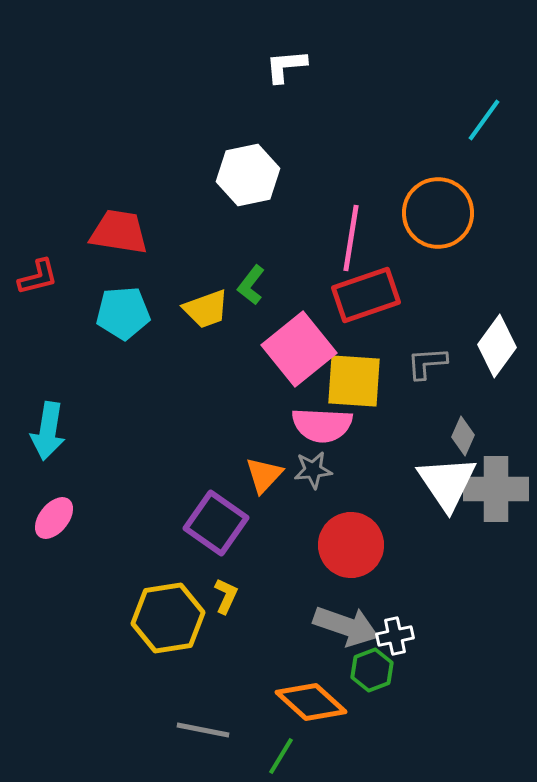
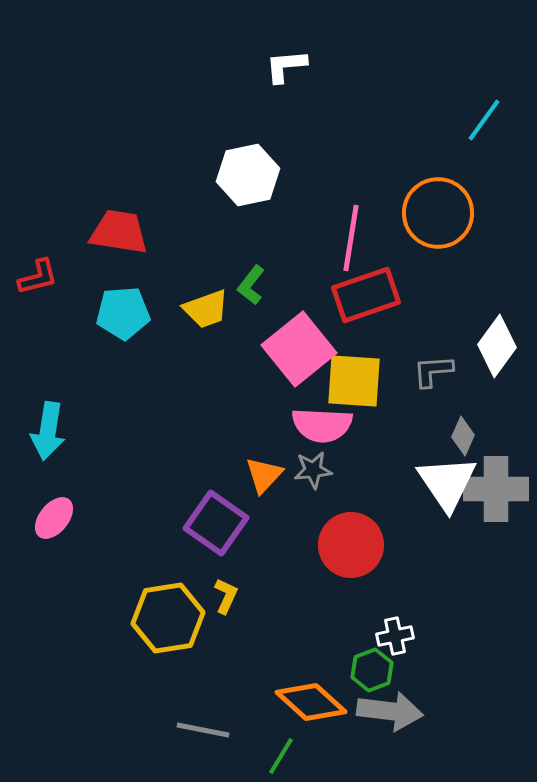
gray L-shape: moved 6 px right, 8 px down
gray arrow: moved 44 px right, 85 px down; rotated 12 degrees counterclockwise
